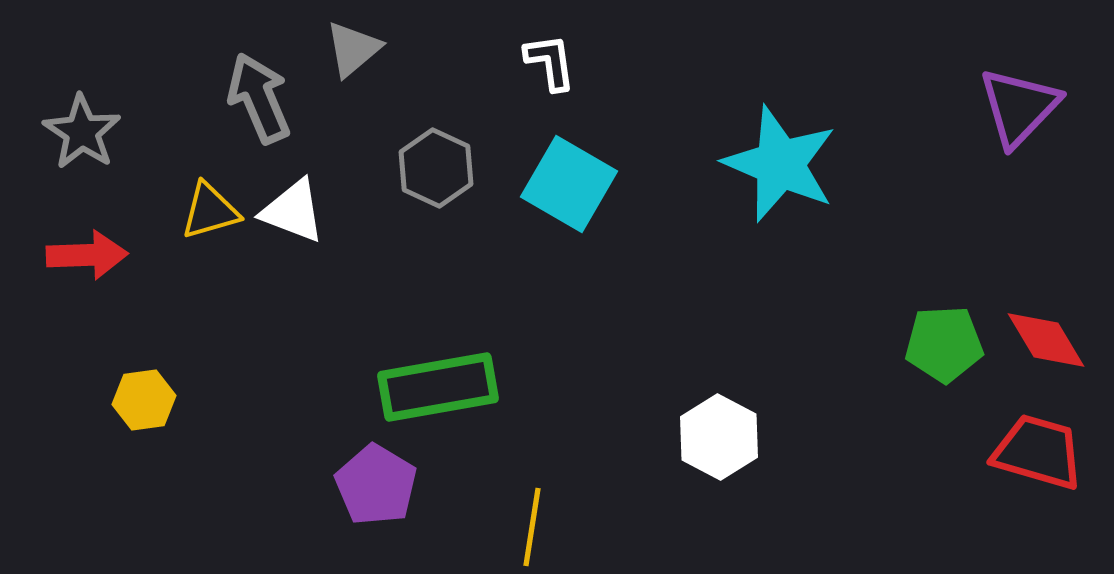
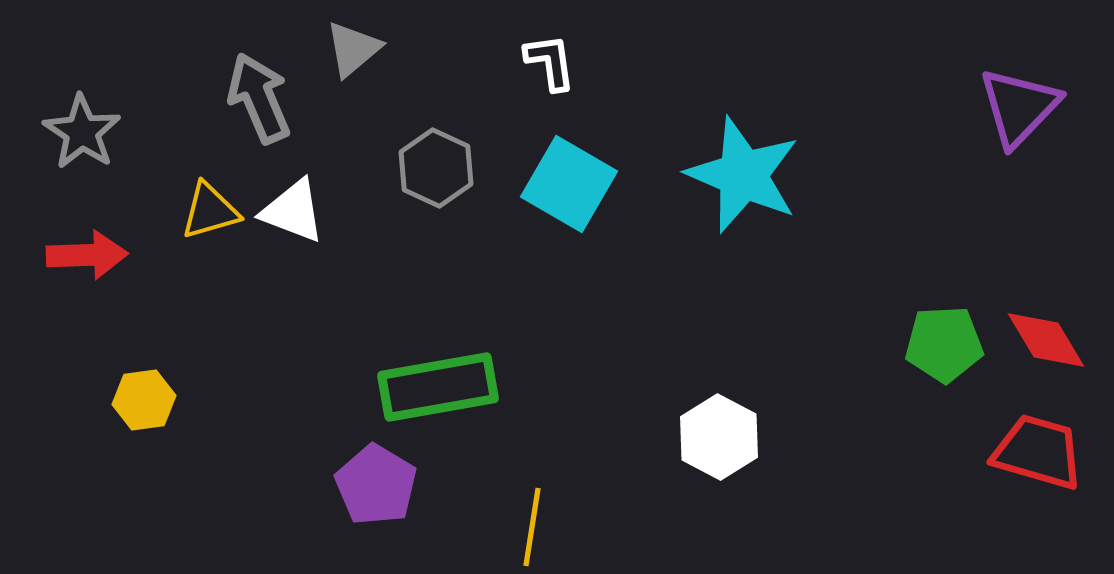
cyan star: moved 37 px left, 11 px down
